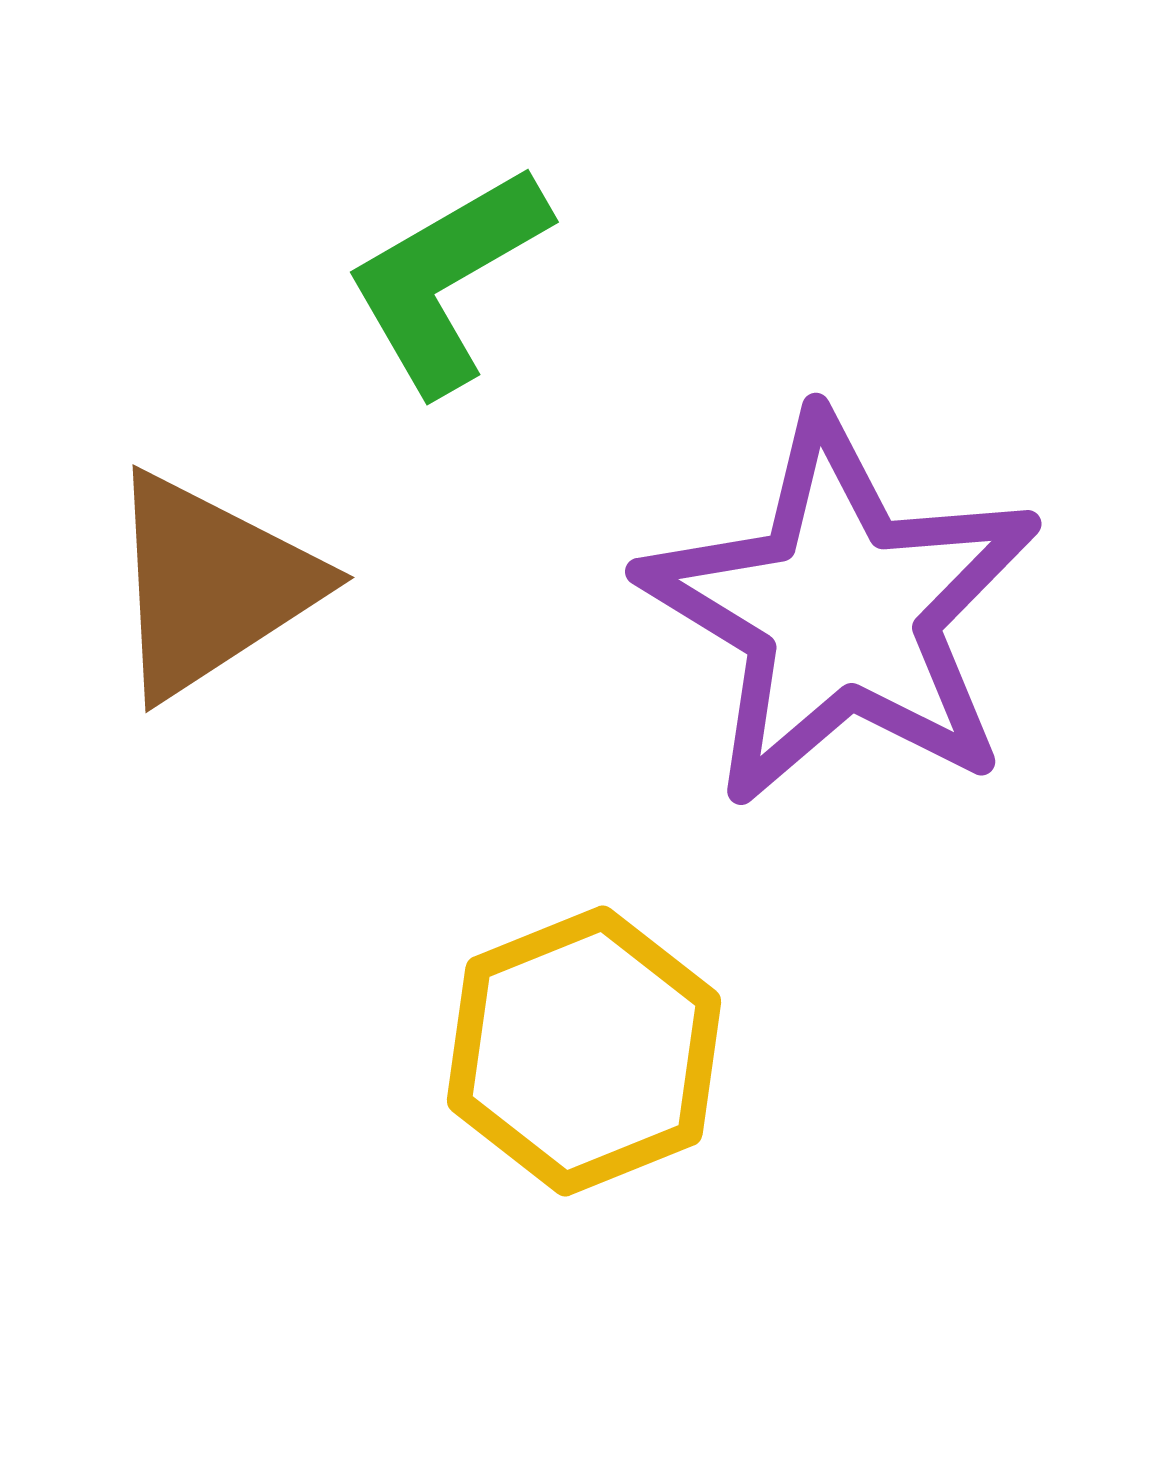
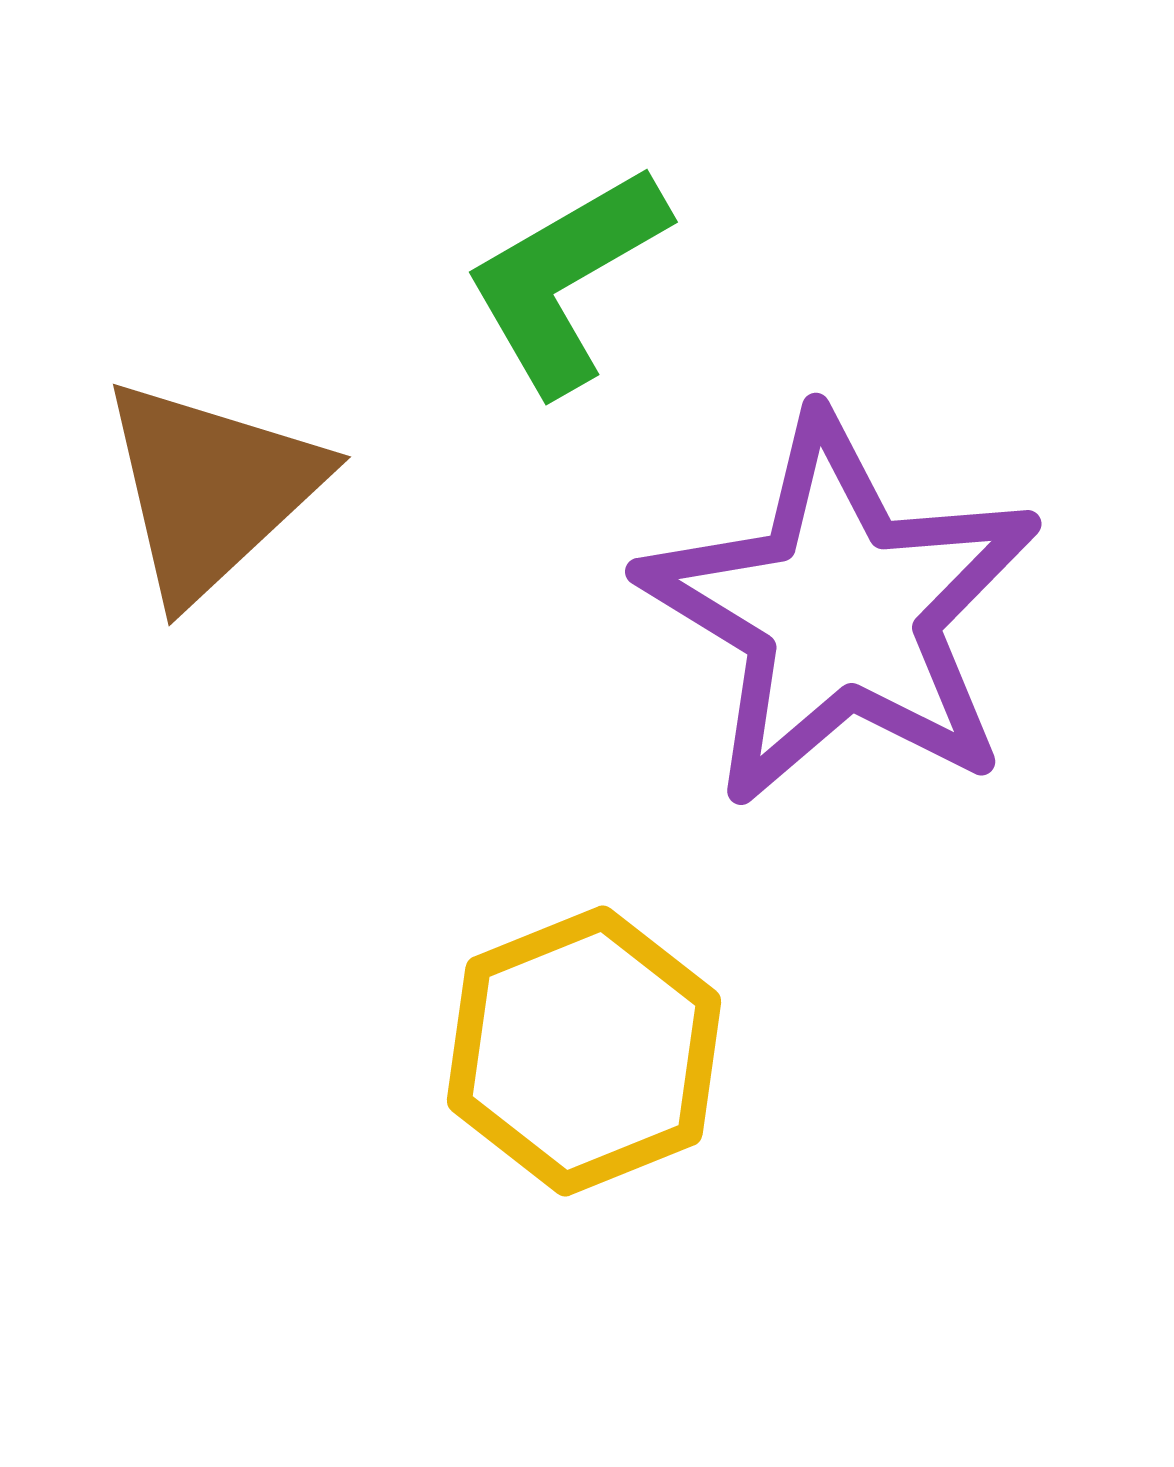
green L-shape: moved 119 px right
brown triangle: moved 96 px up; rotated 10 degrees counterclockwise
